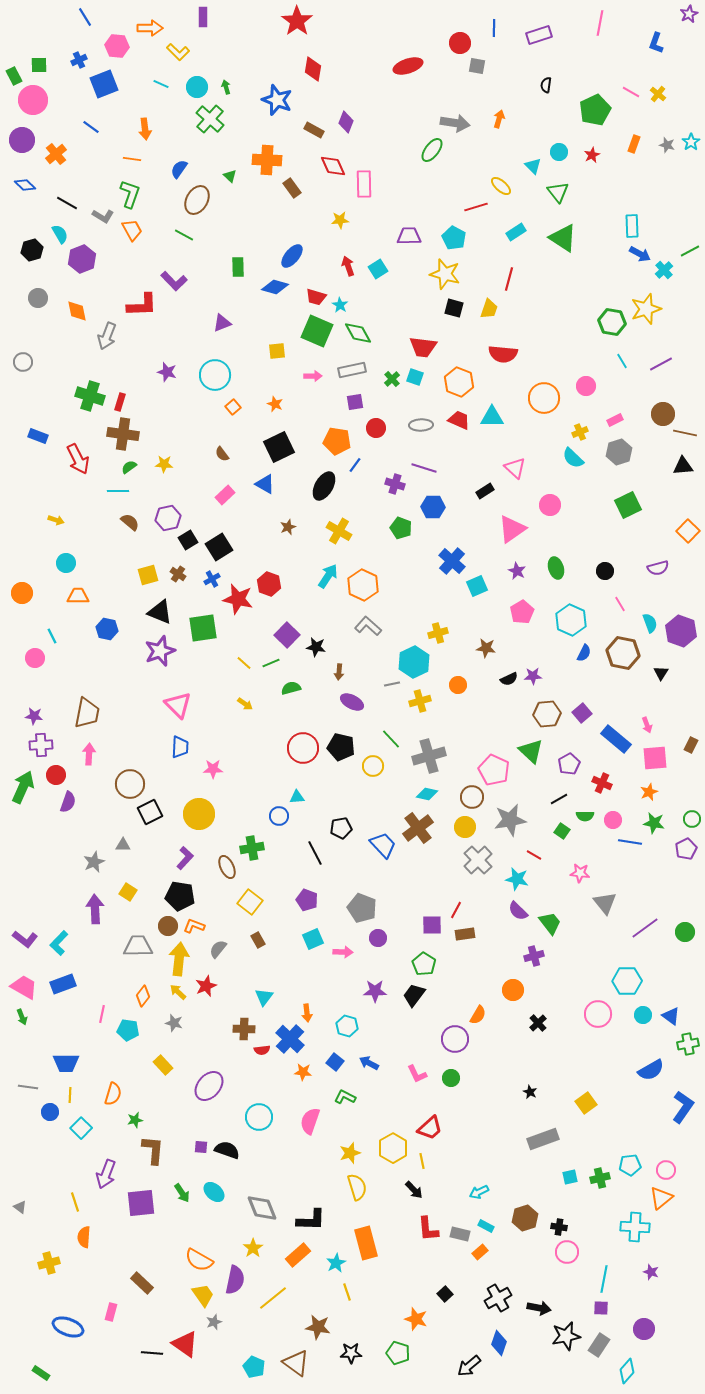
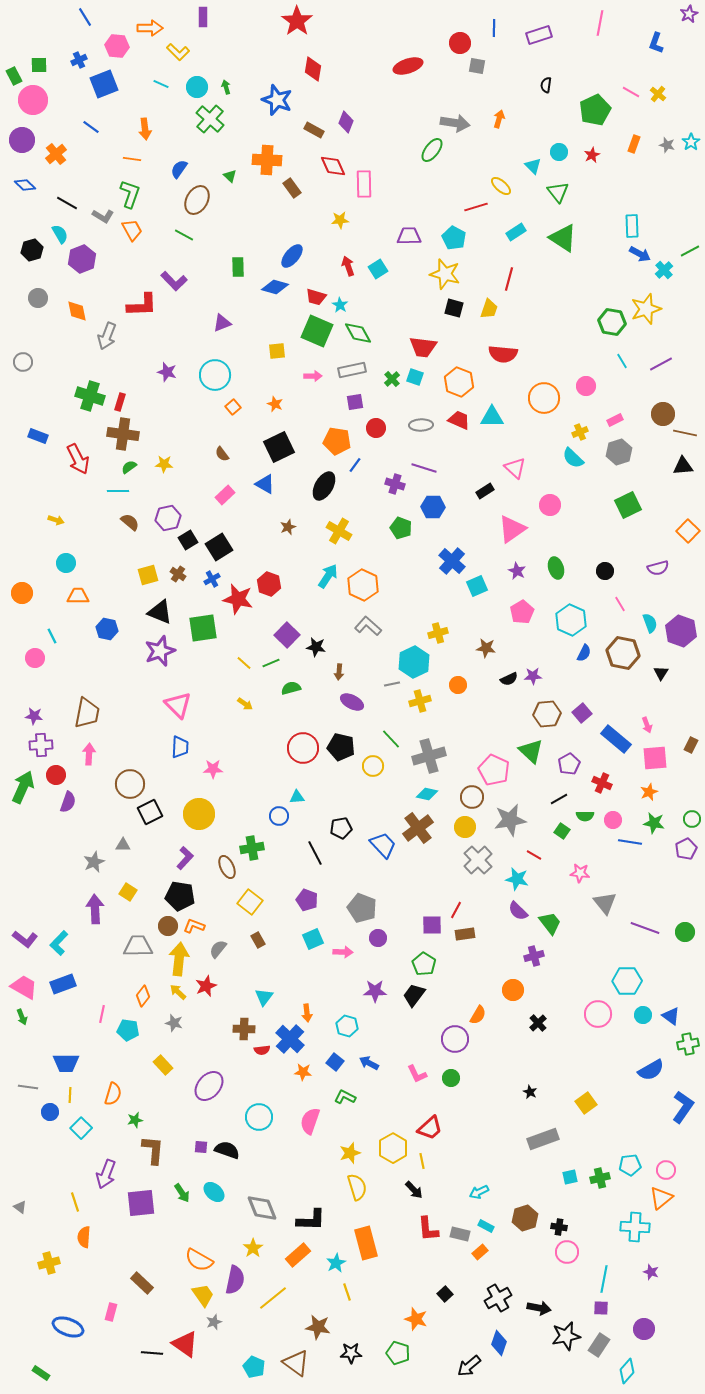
purple line at (645, 928): rotated 56 degrees clockwise
